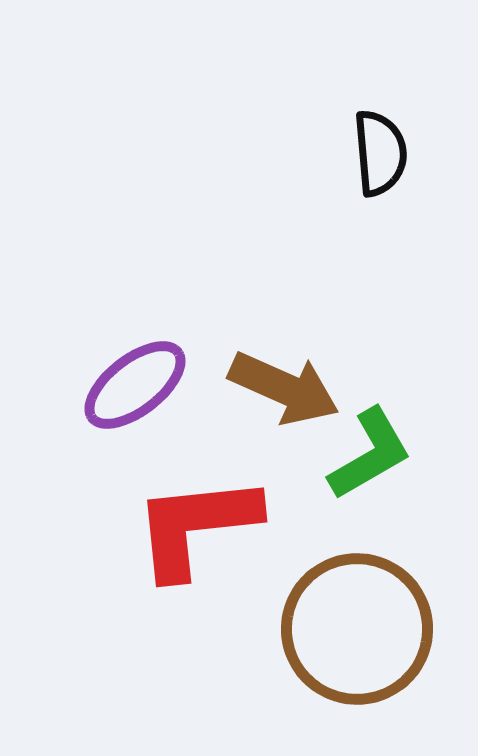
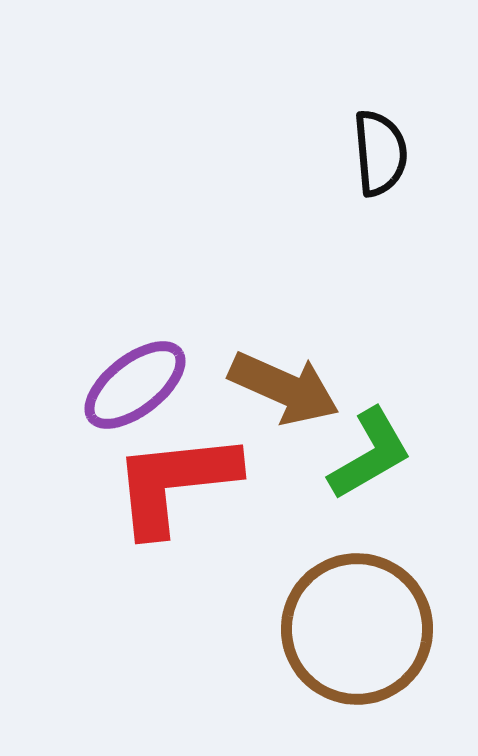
red L-shape: moved 21 px left, 43 px up
